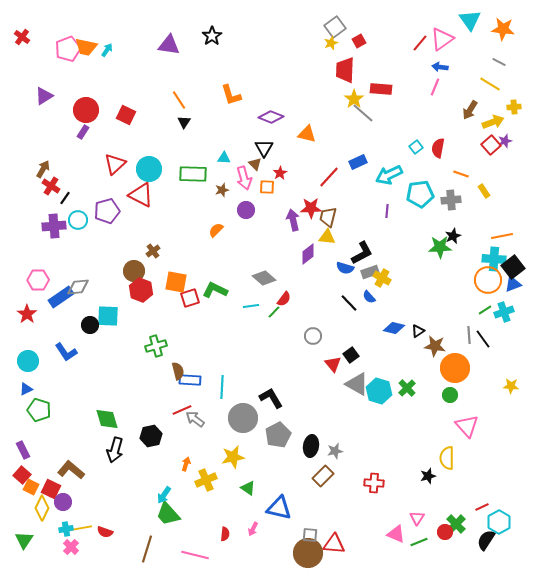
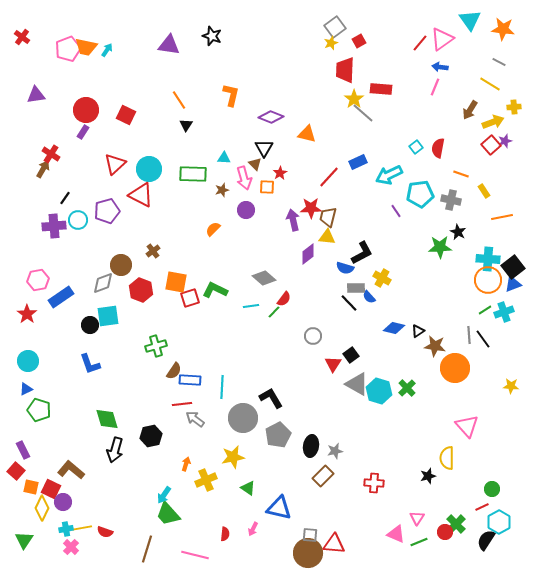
black star at (212, 36): rotated 18 degrees counterclockwise
orange L-shape at (231, 95): rotated 150 degrees counterclockwise
purple triangle at (44, 96): moved 8 px left, 1 px up; rotated 24 degrees clockwise
black triangle at (184, 122): moved 2 px right, 3 px down
red cross at (51, 186): moved 32 px up
gray cross at (451, 200): rotated 18 degrees clockwise
purple line at (387, 211): moved 9 px right; rotated 40 degrees counterclockwise
orange semicircle at (216, 230): moved 3 px left, 1 px up
black star at (453, 236): moved 5 px right, 4 px up; rotated 21 degrees counterclockwise
orange line at (502, 236): moved 19 px up
cyan cross at (494, 259): moved 6 px left
brown circle at (134, 271): moved 13 px left, 6 px up
gray rectangle at (370, 272): moved 14 px left, 16 px down; rotated 18 degrees clockwise
pink hexagon at (38, 280): rotated 10 degrees counterclockwise
gray diamond at (78, 287): moved 25 px right, 4 px up; rotated 15 degrees counterclockwise
cyan square at (108, 316): rotated 10 degrees counterclockwise
blue L-shape at (66, 352): moved 24 px right, 12 px down; rotated 15 degrees clockwise
red triangle at (333, 364): rotated 12 degrees clockwise
brown semicircle at (178, 371): moved 4 px left; rotated 48 degrees clockwise
green circle at (450, 395): moved 42 px right, 94 px down
red line at (182, 410): moved 6 px up; rotated 18 degrees clockwise
red square at (22, 475): moved 6 px left, 4 px up
orange square at (31, 487): rotated 14 degrees counterclockwise
